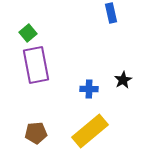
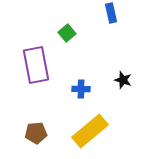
green square: moved 39 px right
black star: rotated 24 degrees counterclockwise
blue cross: moved 8 px left
